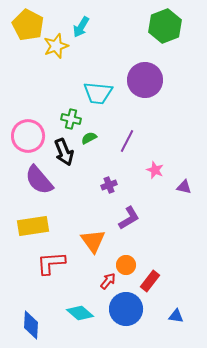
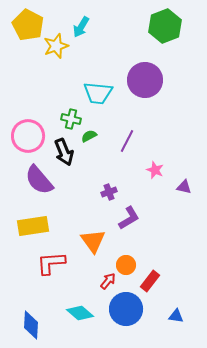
green semicircle: moved 2 px up
purple cross: moved 7 px down
